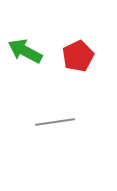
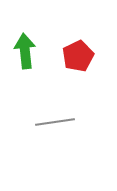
green arrow: rotated 56 degrees clockwise
